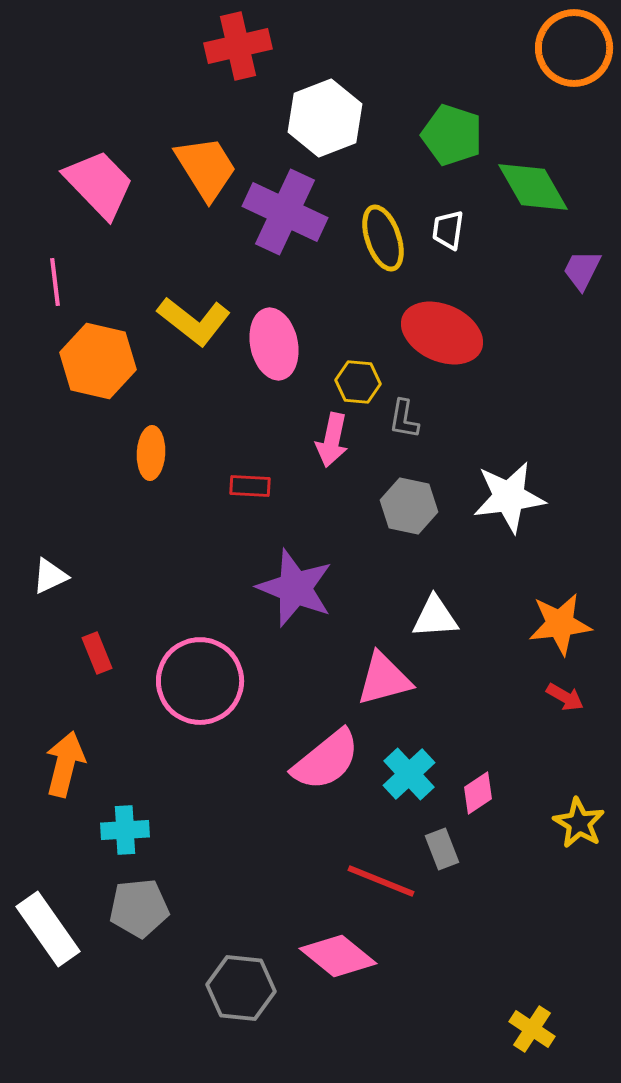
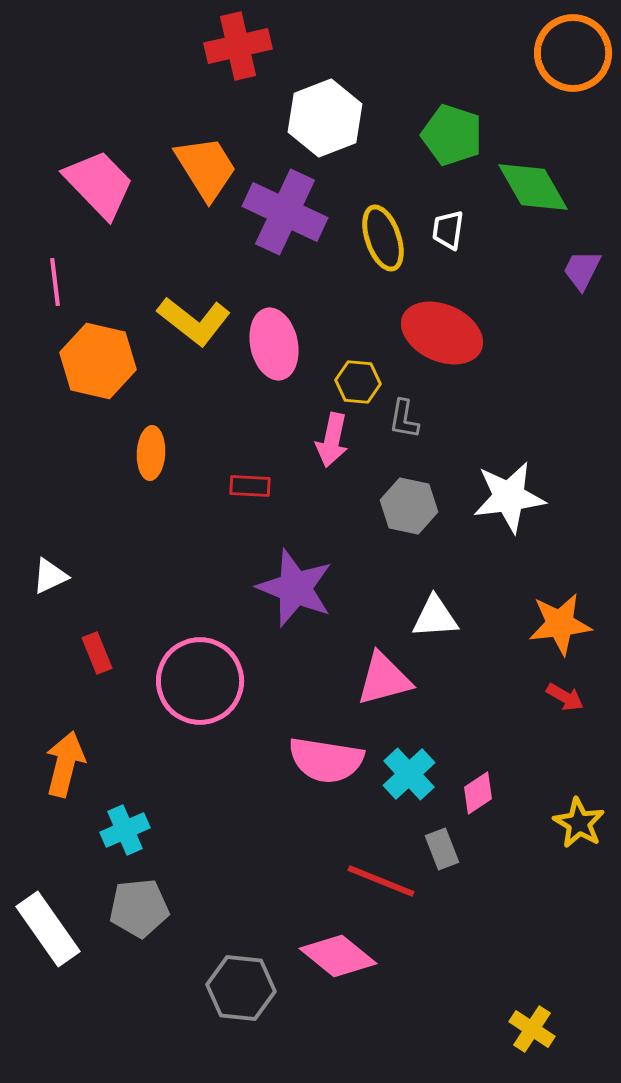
orange circle at (574, 48): moved 1 px left, 5 px down
pink semicircle at (326, 760): rotated 48 degrees clockwise
cyan cross at (125, 830): rotated 21 degrees counterclockwise
